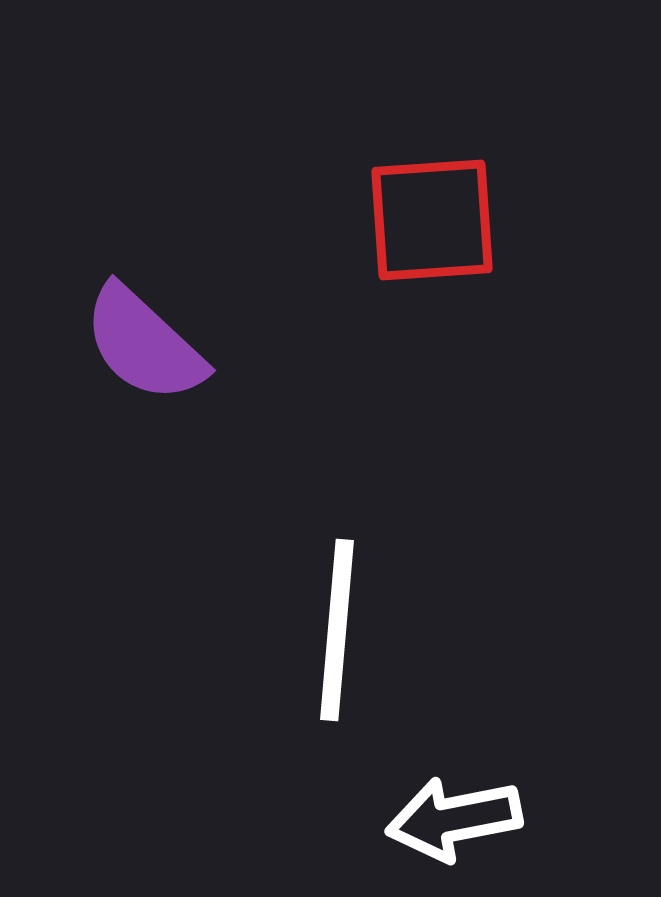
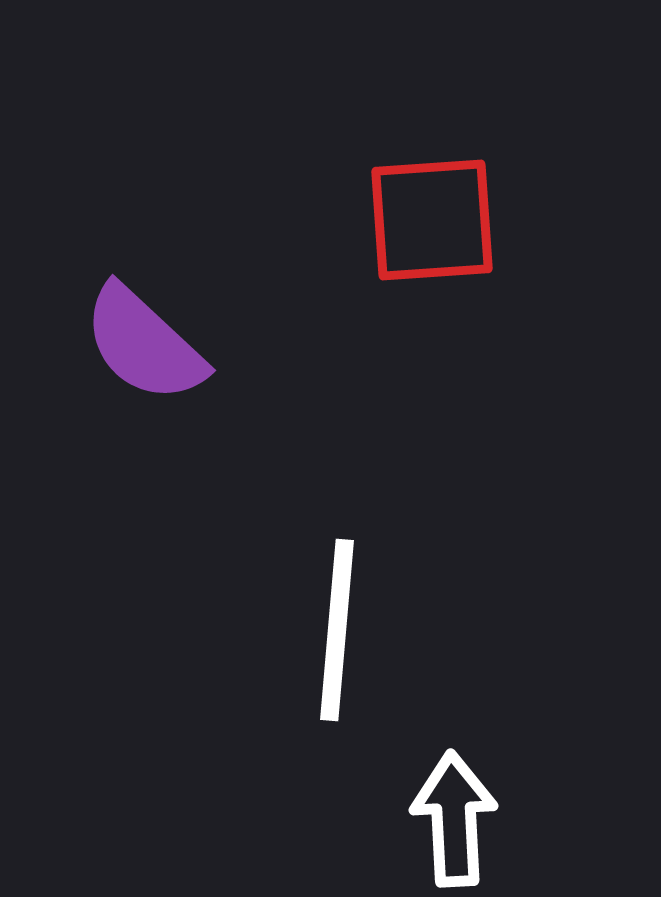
white arrow: rotated 98 degrees clockwise
